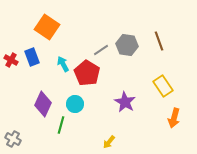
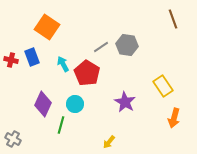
brown line: moved 14 px right, 22 px up
gray line: moved 3 px up
red cross: rotated 16 degrees counterclockwise
